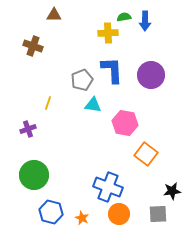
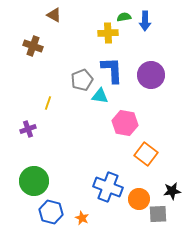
brown triangle: rotated 28 degrees clockwise
cyan triangle: moved 7 px right, 9 px up
green circle: moved 6 px down
orange circle: moved 20 px right, 15 px up
